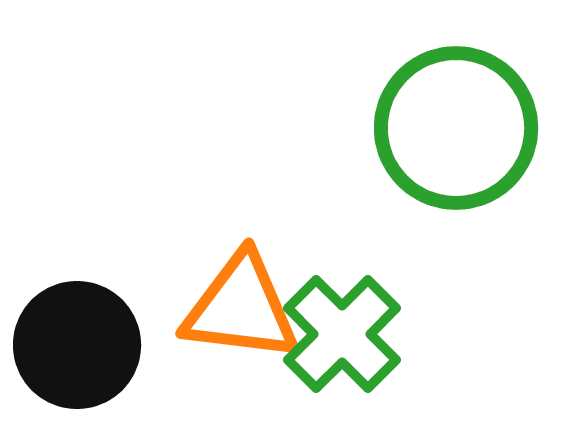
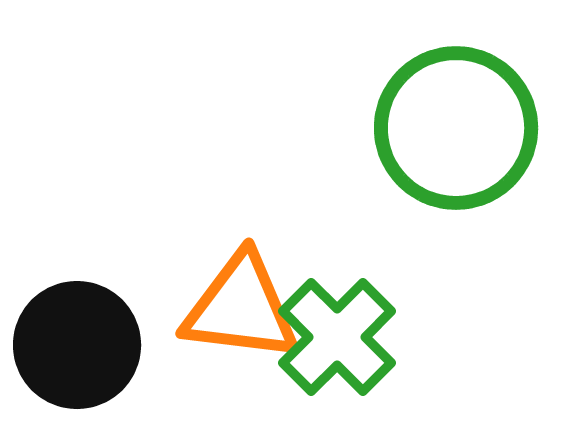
green cross: moved 5 px left, 3 px down
